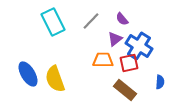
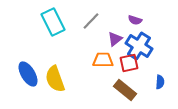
purple semicircle: moved 13 px right, 1 px down; rotated 32 degrees counterclockwise
